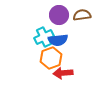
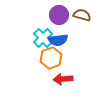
brown semicircle: rotated 24 degrees clockwise
cyan cross: moved 1 px left, 1 px down; rotated 18 degrees counterclockwise
red arrow: moved 6 px down
